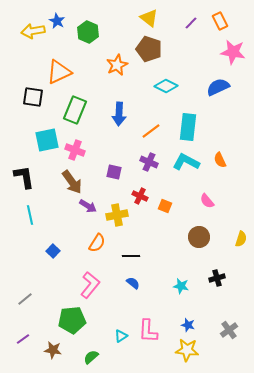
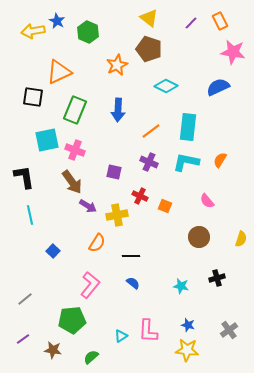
blue arrow at (119, 114): moved 1 px left, 4 px up
orange semicircle at (220, 160): rotated 56 degrees clockwise
cyan L-shape at (186, 162): rotated 16 degrees counterclockwise
